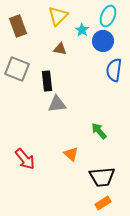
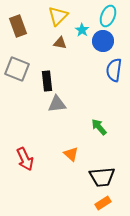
brown triangle: moved 6 px up
green arrow: moved 4 px up
red arrow: rotated 15 degrees clockwise
